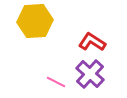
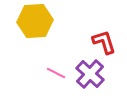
red L-shape: moved 12 px right; rotated 40 degrees clockwise
pink line: moved 9 px up
